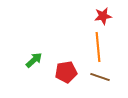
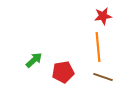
red pentagon: moved 3 px left
brown line: moved 3 px right
